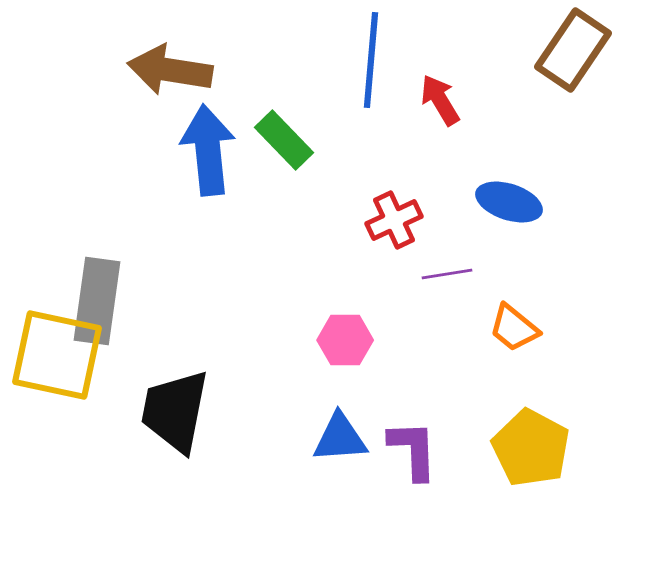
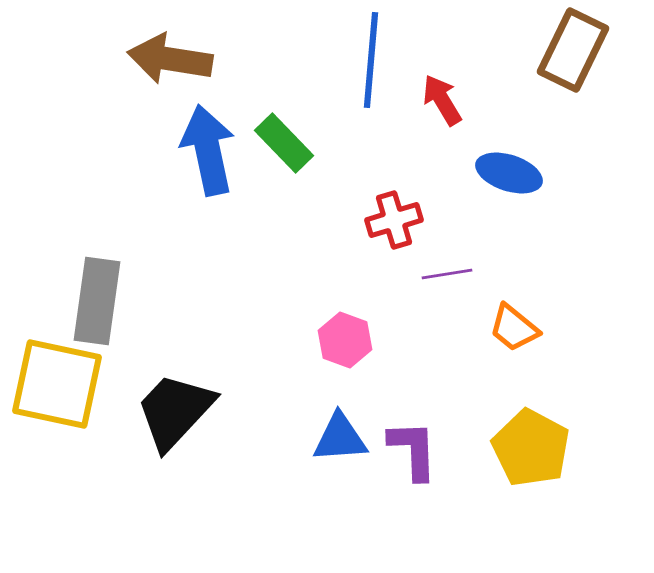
brown rectangle: rotated 8 degrees counterclockwise
brown arrow: moved 11 px up
red arrow: moved 2 px right
green rectangle: moved 3 px down
blue arrow: rotated 6 degrees counterclockwise
blue ellipse: moved 29 px up
red cross: rotated 8 degrees clockwise
pink hexagon: rotated 20 degrees clockwise
yellow square: moved 29 px down
black trapezoid: rotated 32 degrees clockwise
